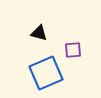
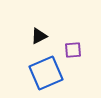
black triangle: moved 3 px down; rotated 42 degrees counterclockwise
